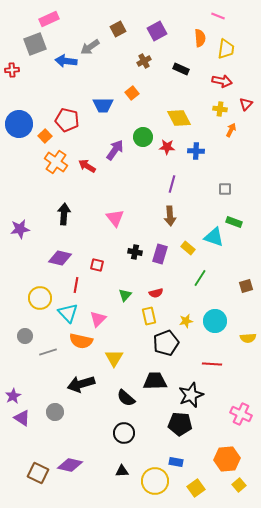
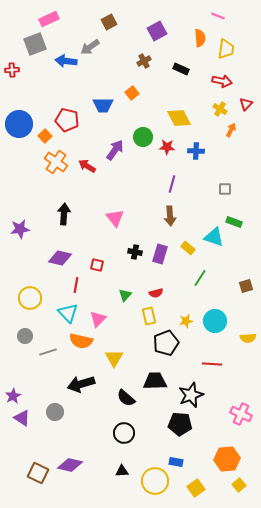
brown square at (118, 29): moved 9 px left, 7 px up
yellow cross at (220, 109): rotated 24 degrees clockwise
yellow circle at (40, 298): moved 10 px left
